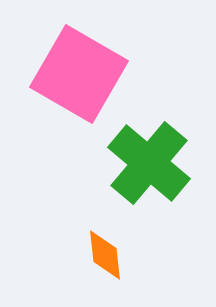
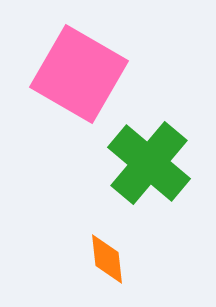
orange diamond: moved 2 px right, 4 px down
